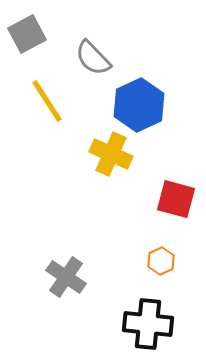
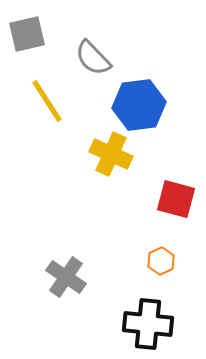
gray square: rotated 15 degrees clockwise
blue hexagon: rotated 18 degrees clockwise
